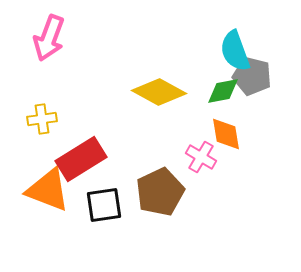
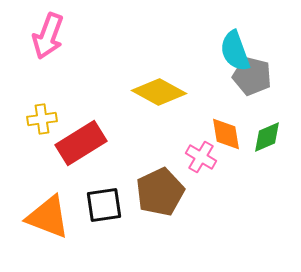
pink arrow: moved 1 px left, 2 px up
green diamond: moved 44 px right, 46 px down; rotated 12 degrees counterclockwise
red rectangle: moved 16 px up
orange triangle: moved 27 px down
